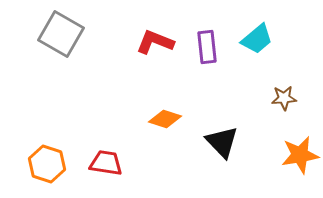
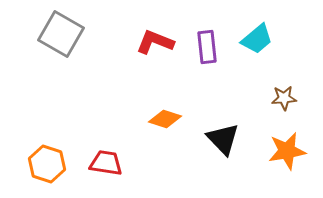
black triangle: moved 1 px right, 3 px up
orange star: moved 13 px left, 4 px up
